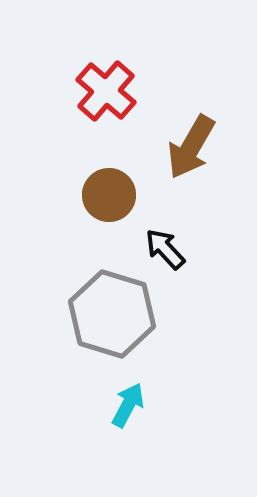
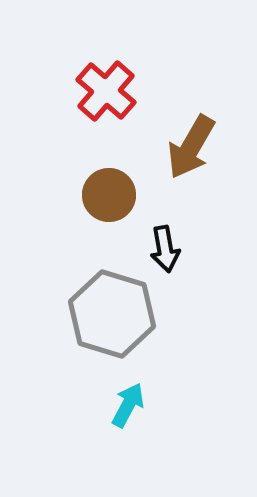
black arrow: rotated 147 degrees counterclockwise
